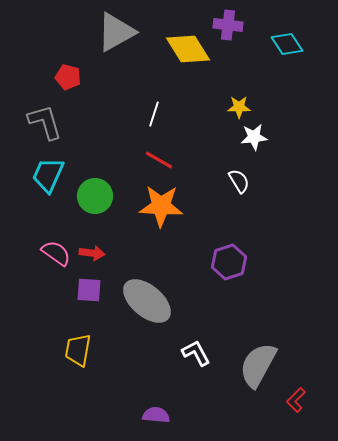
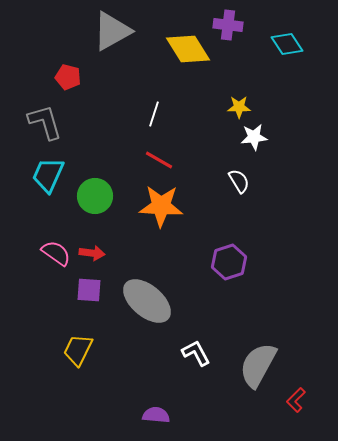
gray triangle: moved 4 px left, 1 px up
yellow trapezoid: rotated 16 degrees clockwise
